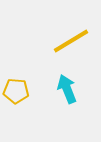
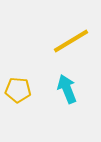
yellow pentagon: moved 2 px right, 1 px up
